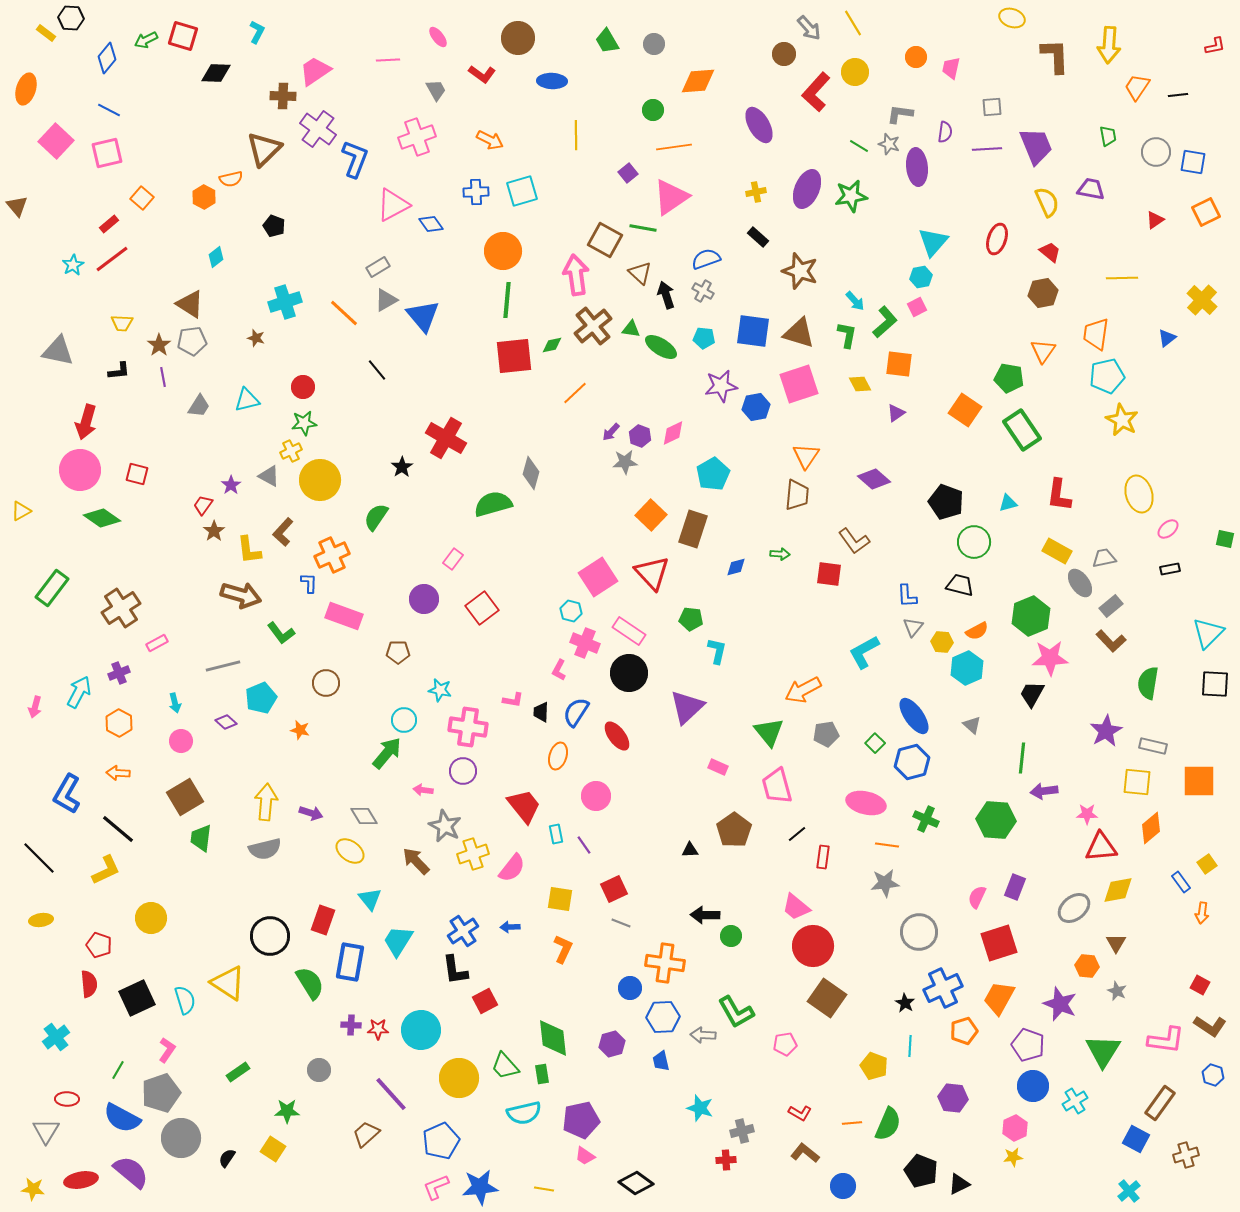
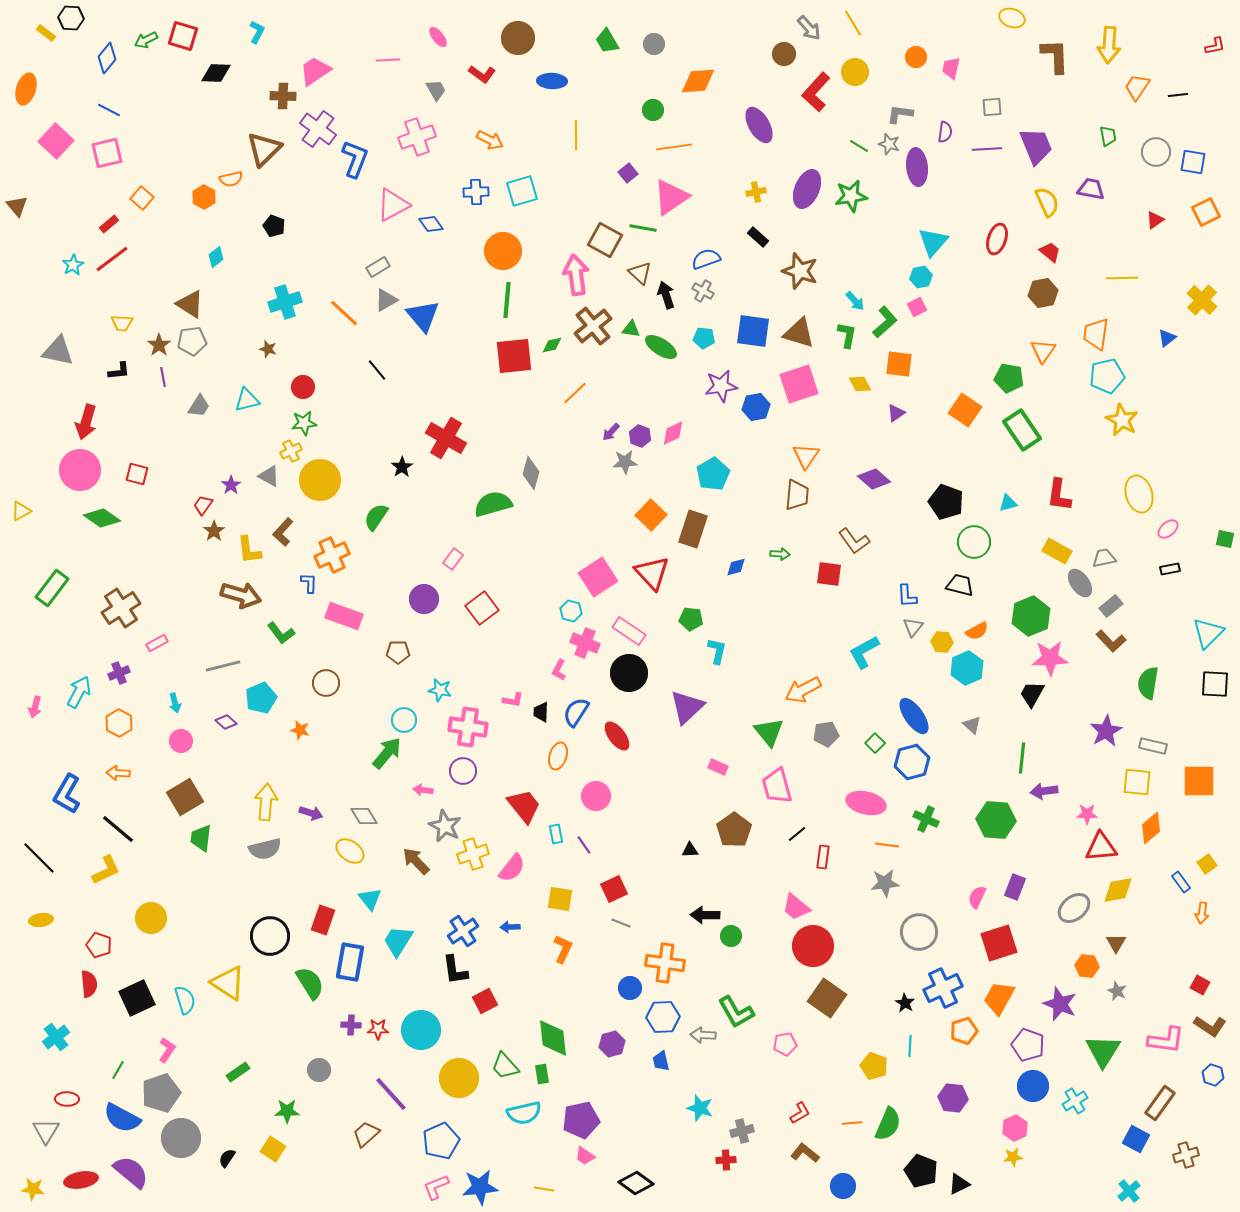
brown star at (256, 338): moved 12 px right, 11 px down
red L-shape at (800, 1113): rotated 60 degrees counterclockwise
